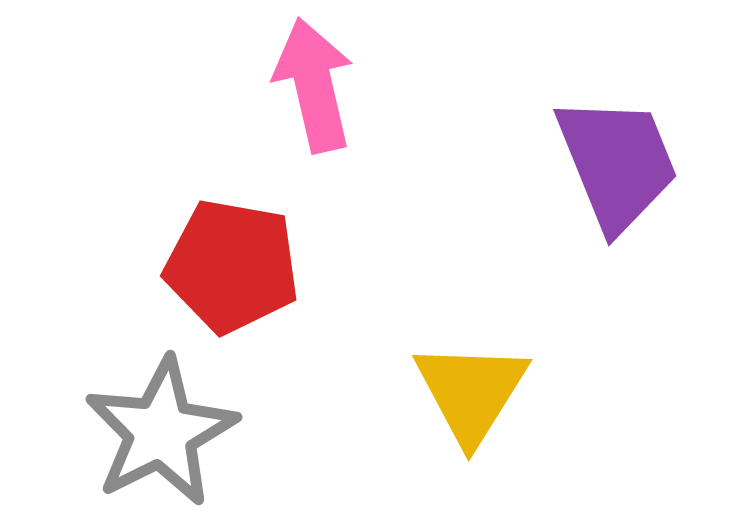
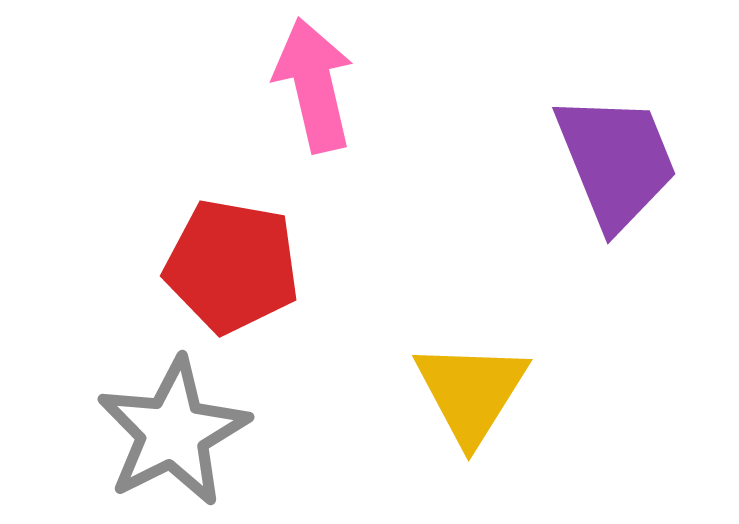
purple trapezoid: moved 1 px left, 2 px up
gray star: moved 12 px right
